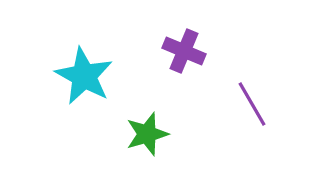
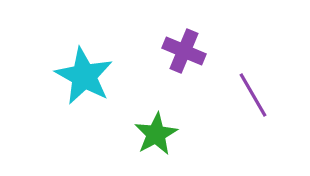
purple line: moved 1 px right, 9 px up
green star: moved 9 px right; rotated 12 degrees counterclockwise
